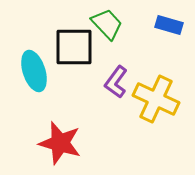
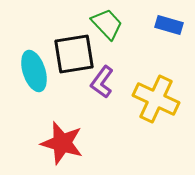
black square: moved 7 px down; rotated 9 degrees counterclockwise
purple L-shape: moved 14 px left
red star: moved 2 px right
